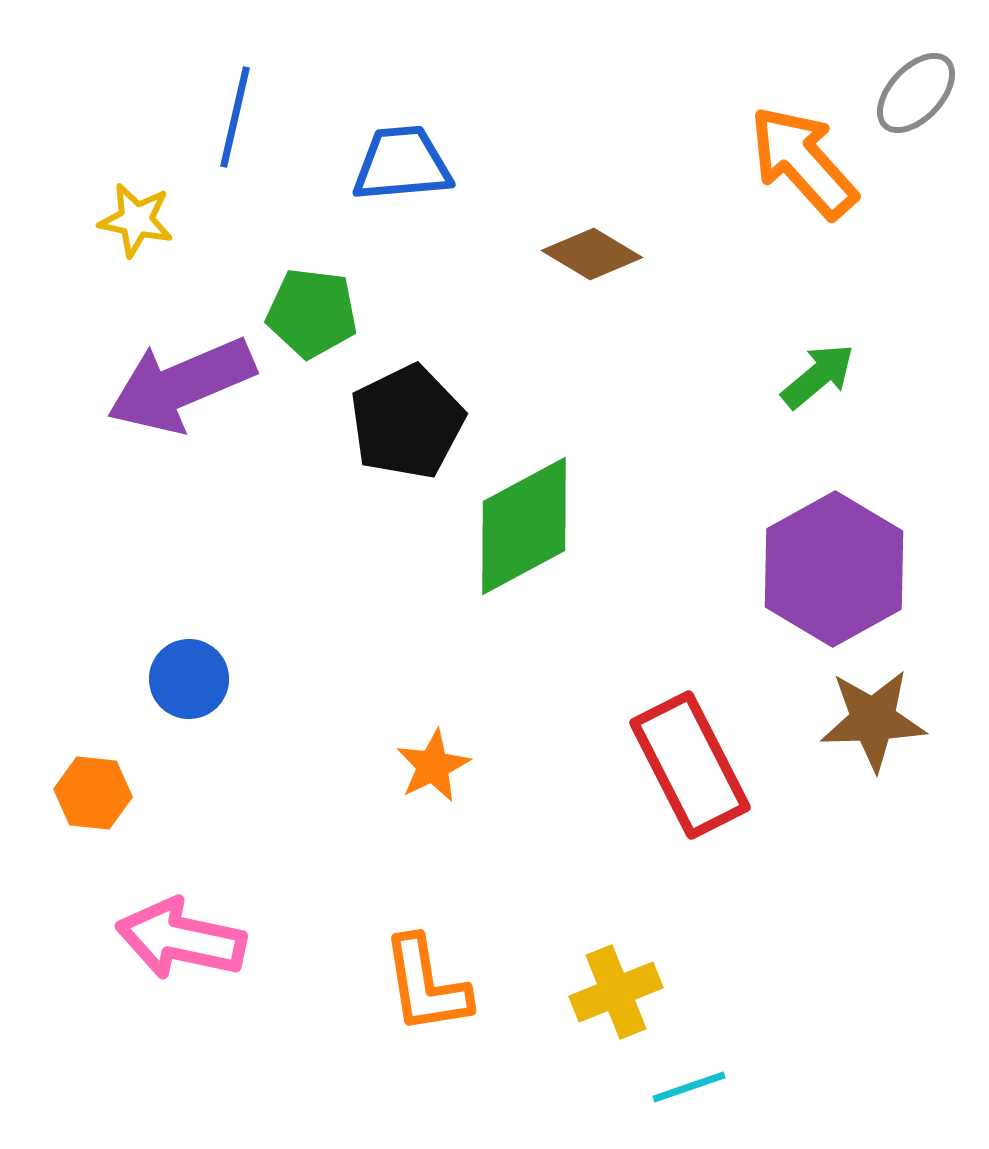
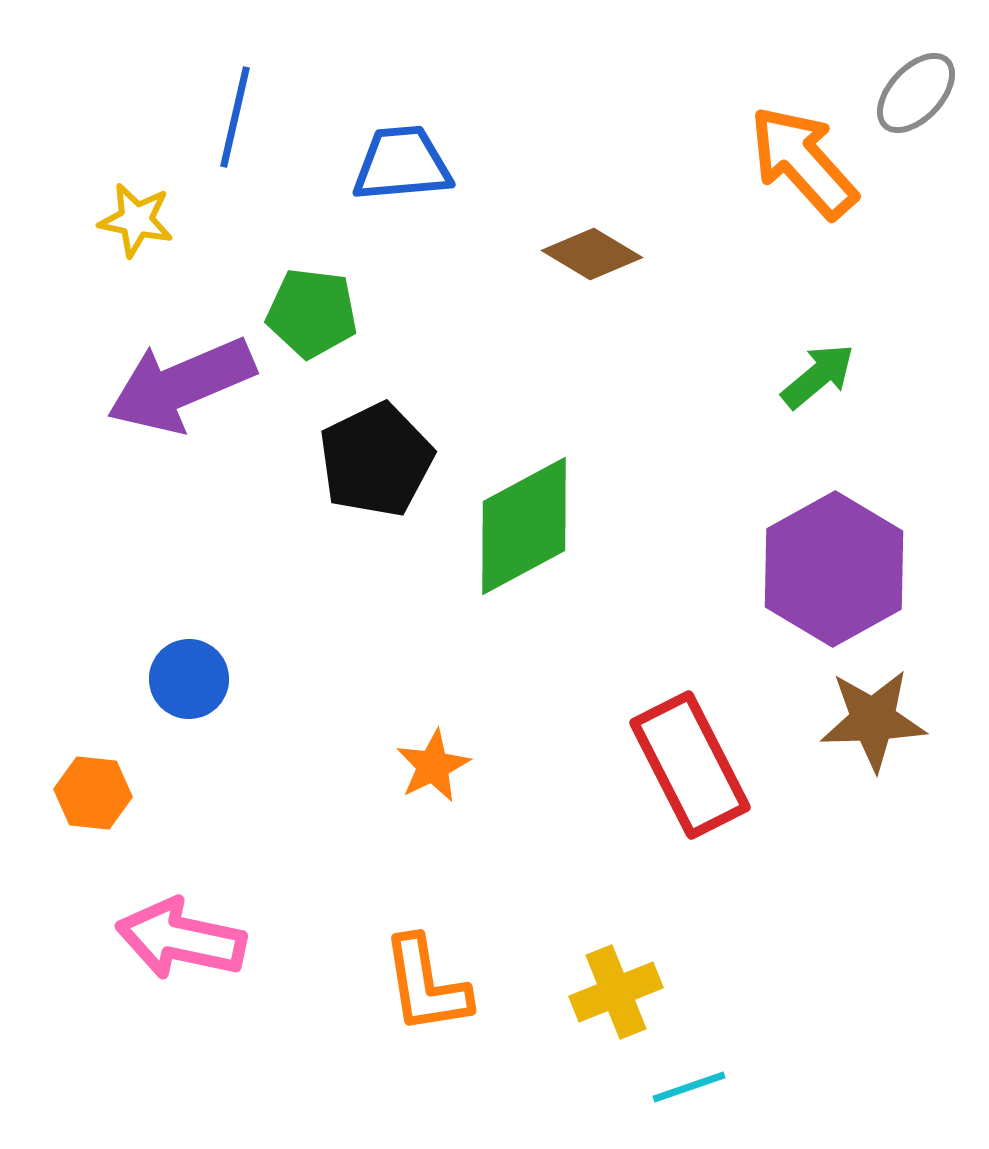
black pentagon: moved 31 px left, 38 px down
